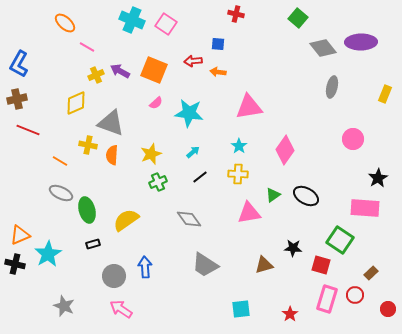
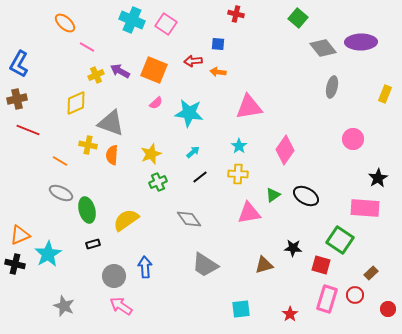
pink arrow at (121, 309): moved 3 px up
